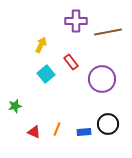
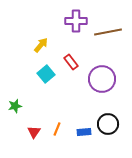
yellow arrow: rotated 14 degrees clockwise
red triangle: rotated 40 degrees clockwise
